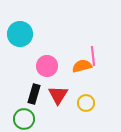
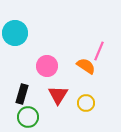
cyan circle: moved 5 px left, 1 px up
pink line: moved 6 px right, 5 px up; rotated 30 degrees clockwise
orange semicircle: moved 4 px right; rotated 48 degrees clockwise
black rectangle: moved 12 px left
green circle: moved 4 px right, 2 px up
